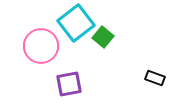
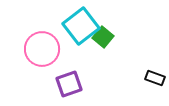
cyan square: moved 5 px right, 3 px down
pink circle: moved 1 px right, 3 px down
purple square: rotated 8 degrees counterclockwise
